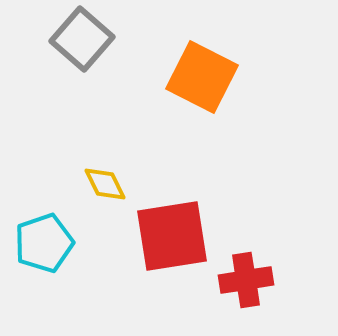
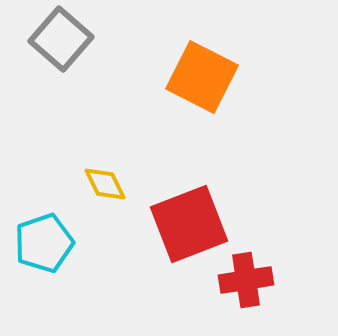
gray square: moved 21 px left
red square: moved 17 px right, 12 px up; rotated 12 degrees counterclockwise
